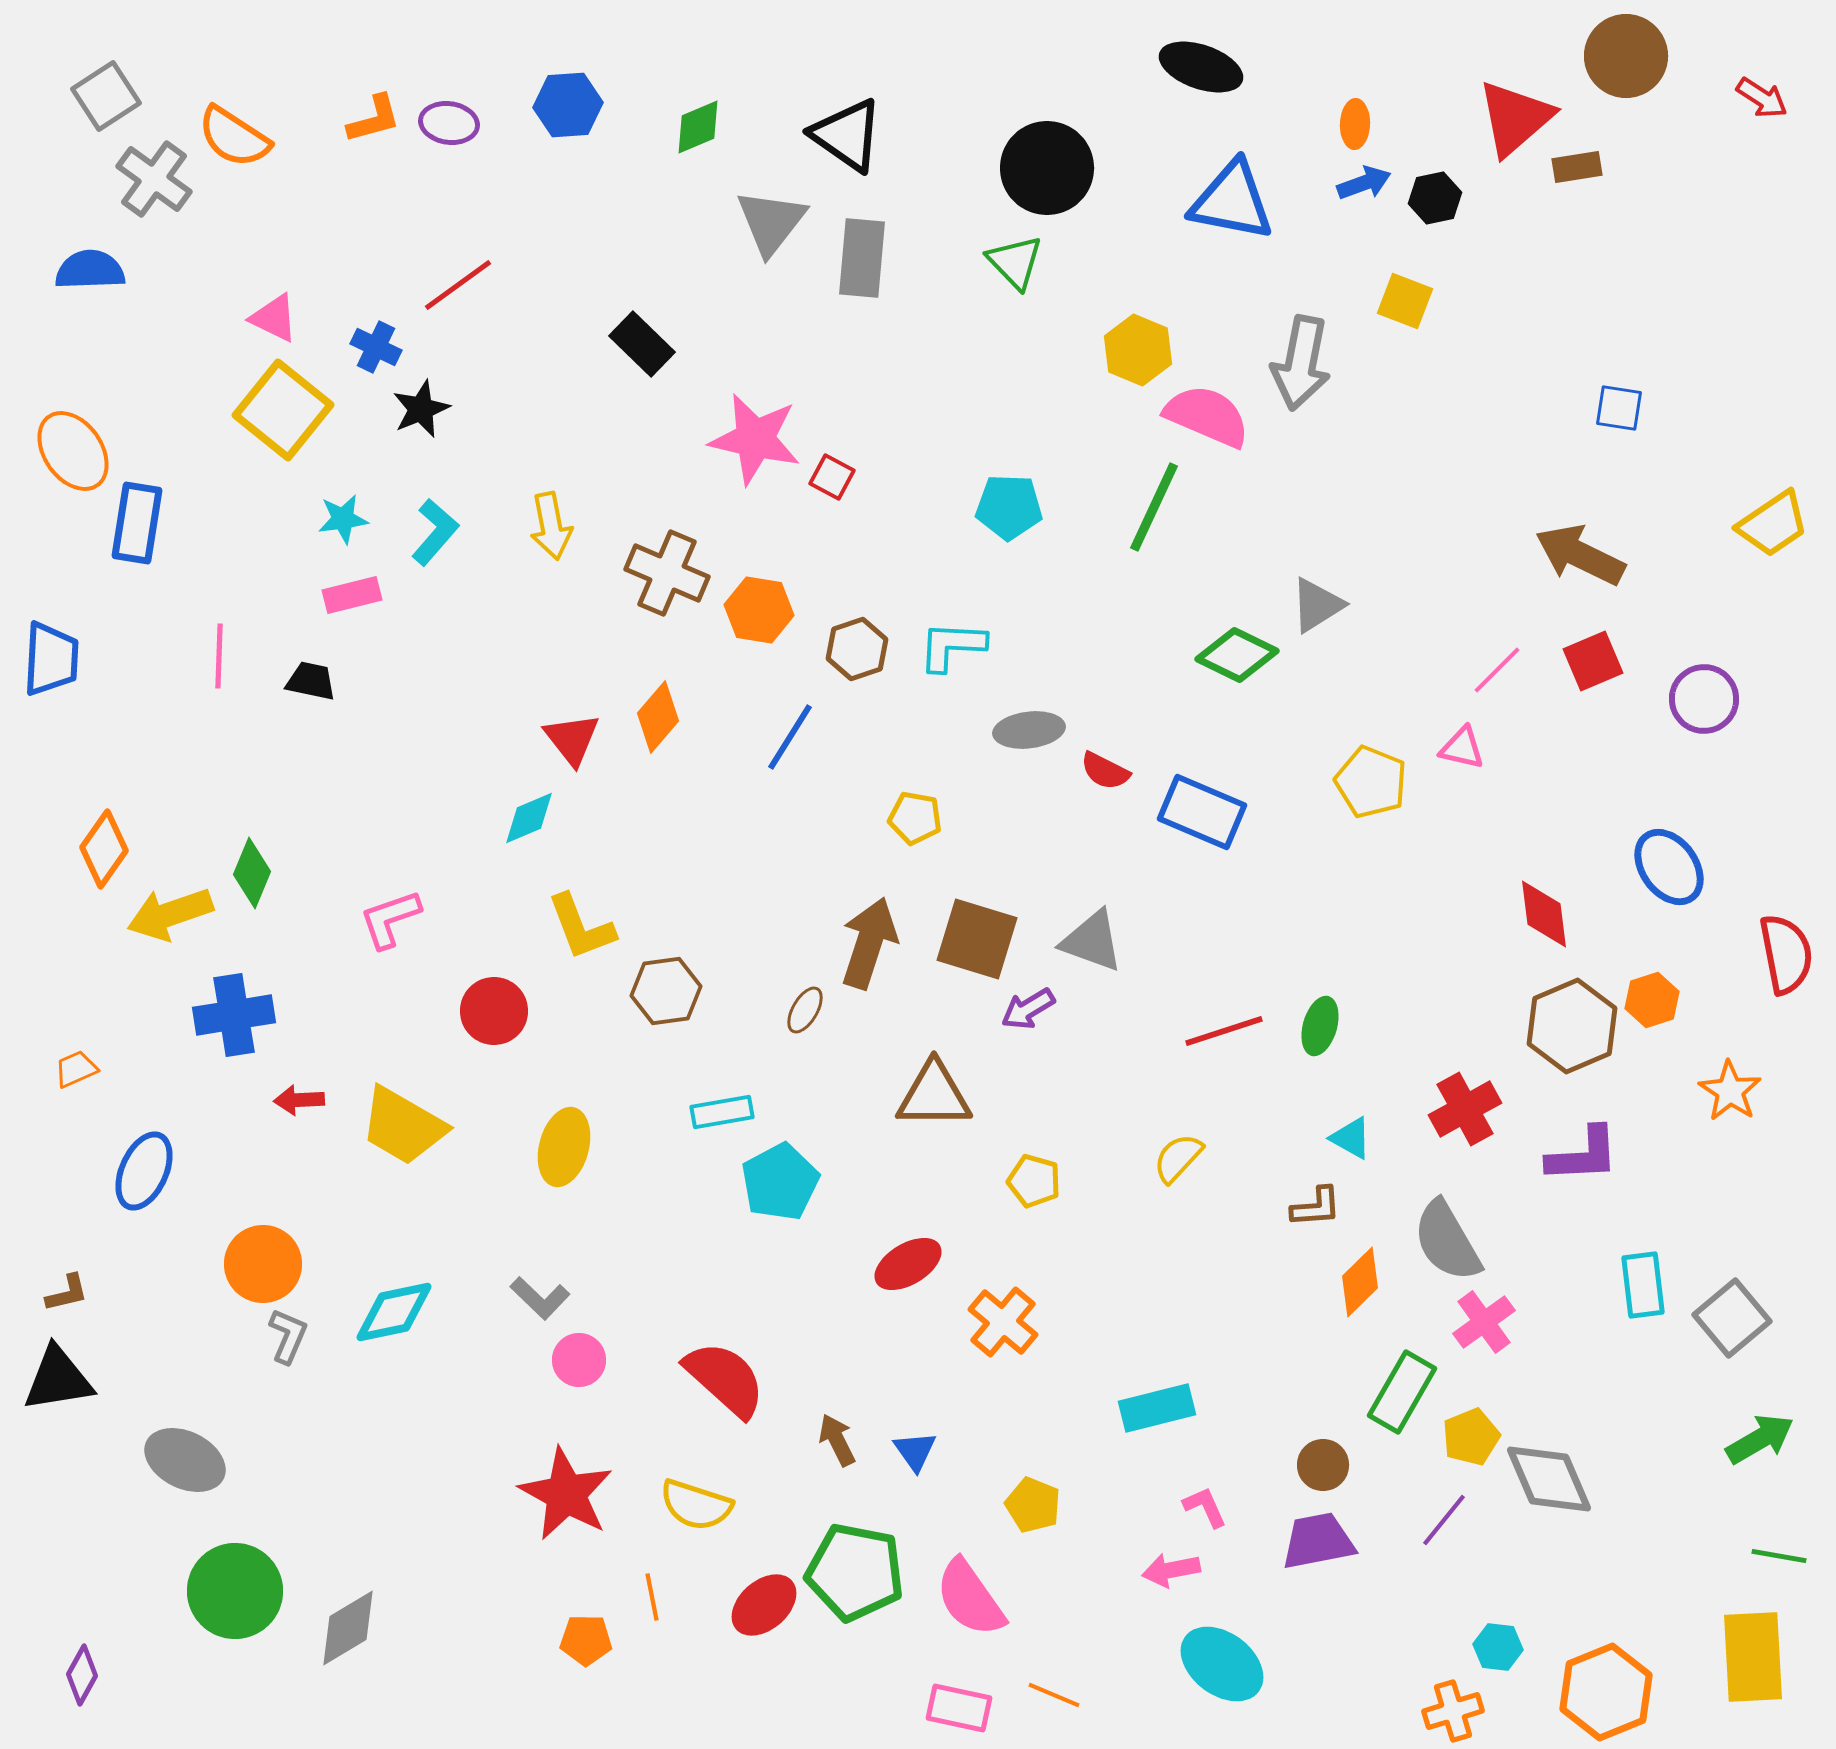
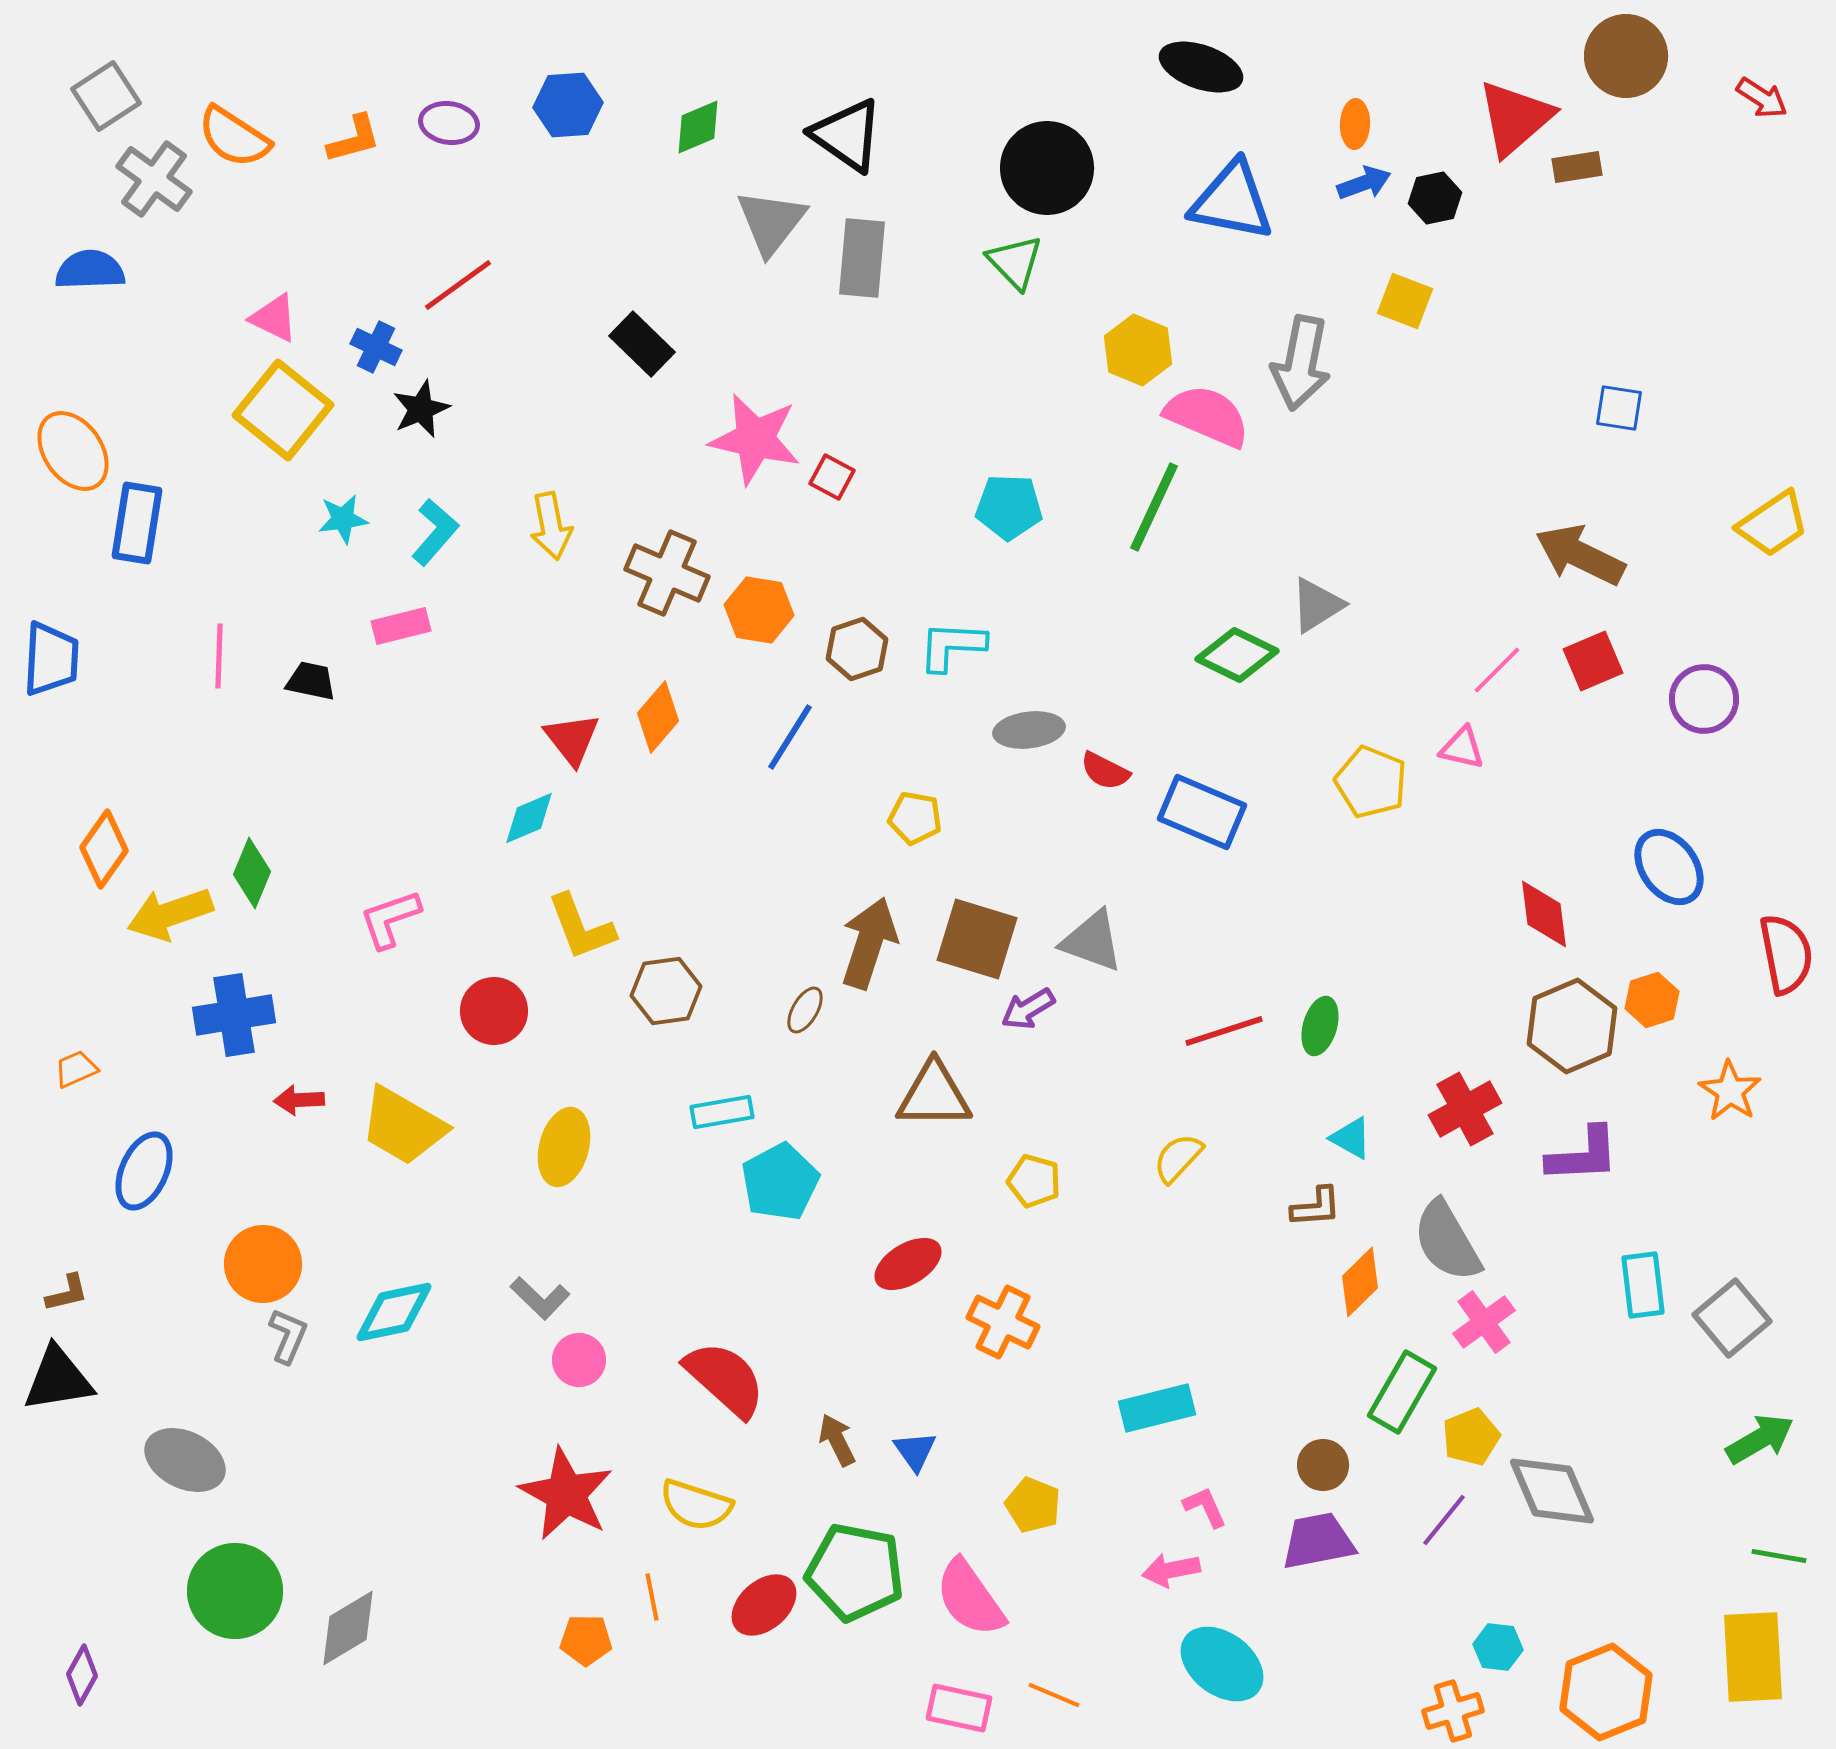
orange L-shape at (374, 119): moved 20 px left, 20 px down
pink rectangle at (352, 595): moved 49 px right, 31 px down
orange cross at (1003, 1322): rotated 14 degrees counterclockwise
gray diamond at (1549, 1479): moved 3 px right, 12 px down
